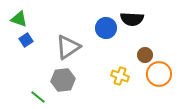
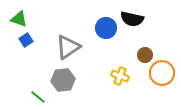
black semicircle: rotated 10 degrees clockwise
orange circle: moved 3 px right, 1 px up
